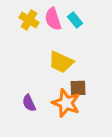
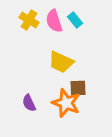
pink semicircle: moved 1 px right, 2 px down
